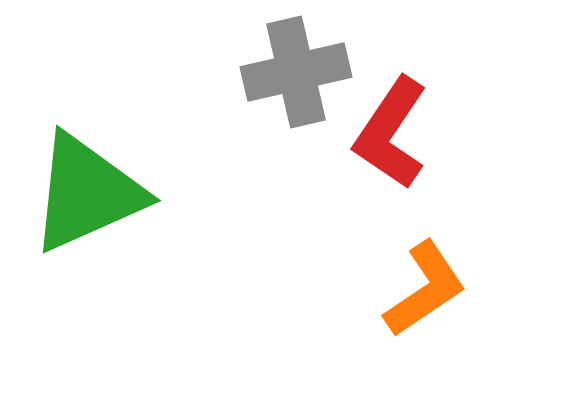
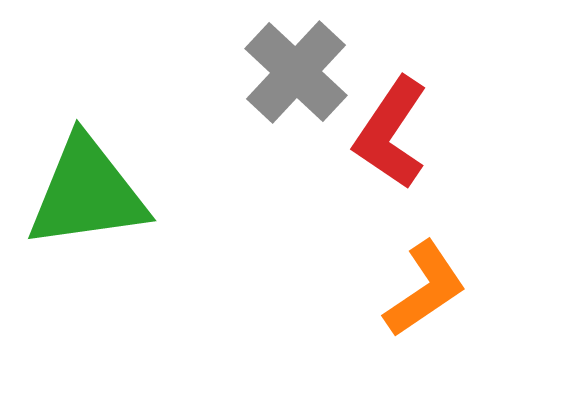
gray cross: rotated 34 degrees counterclockwise
green triangle: rotated 16 degrees clockwise
